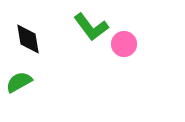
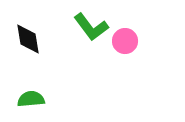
pink circle: moved 1 px right, 3 px up
green semicircle: moved 12 px right, 17 px down; rotated 24 degrees clockwise
